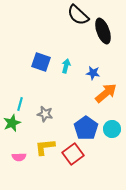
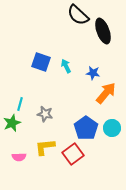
cyan arrow: rotated 40 degrees counterclockwise
orange arrow: rotated 10 degrees counterclockwise
cyan circle: moved 1 px up
